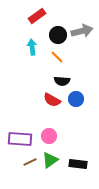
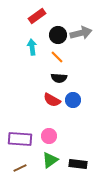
gray arrow: moved 1 px left, 2 px down
black semicircle: moved 3 px left, 3 px up
blue circle: moved 3 px left, 1 px down
brown line: moved 10 px left, 6 px down
